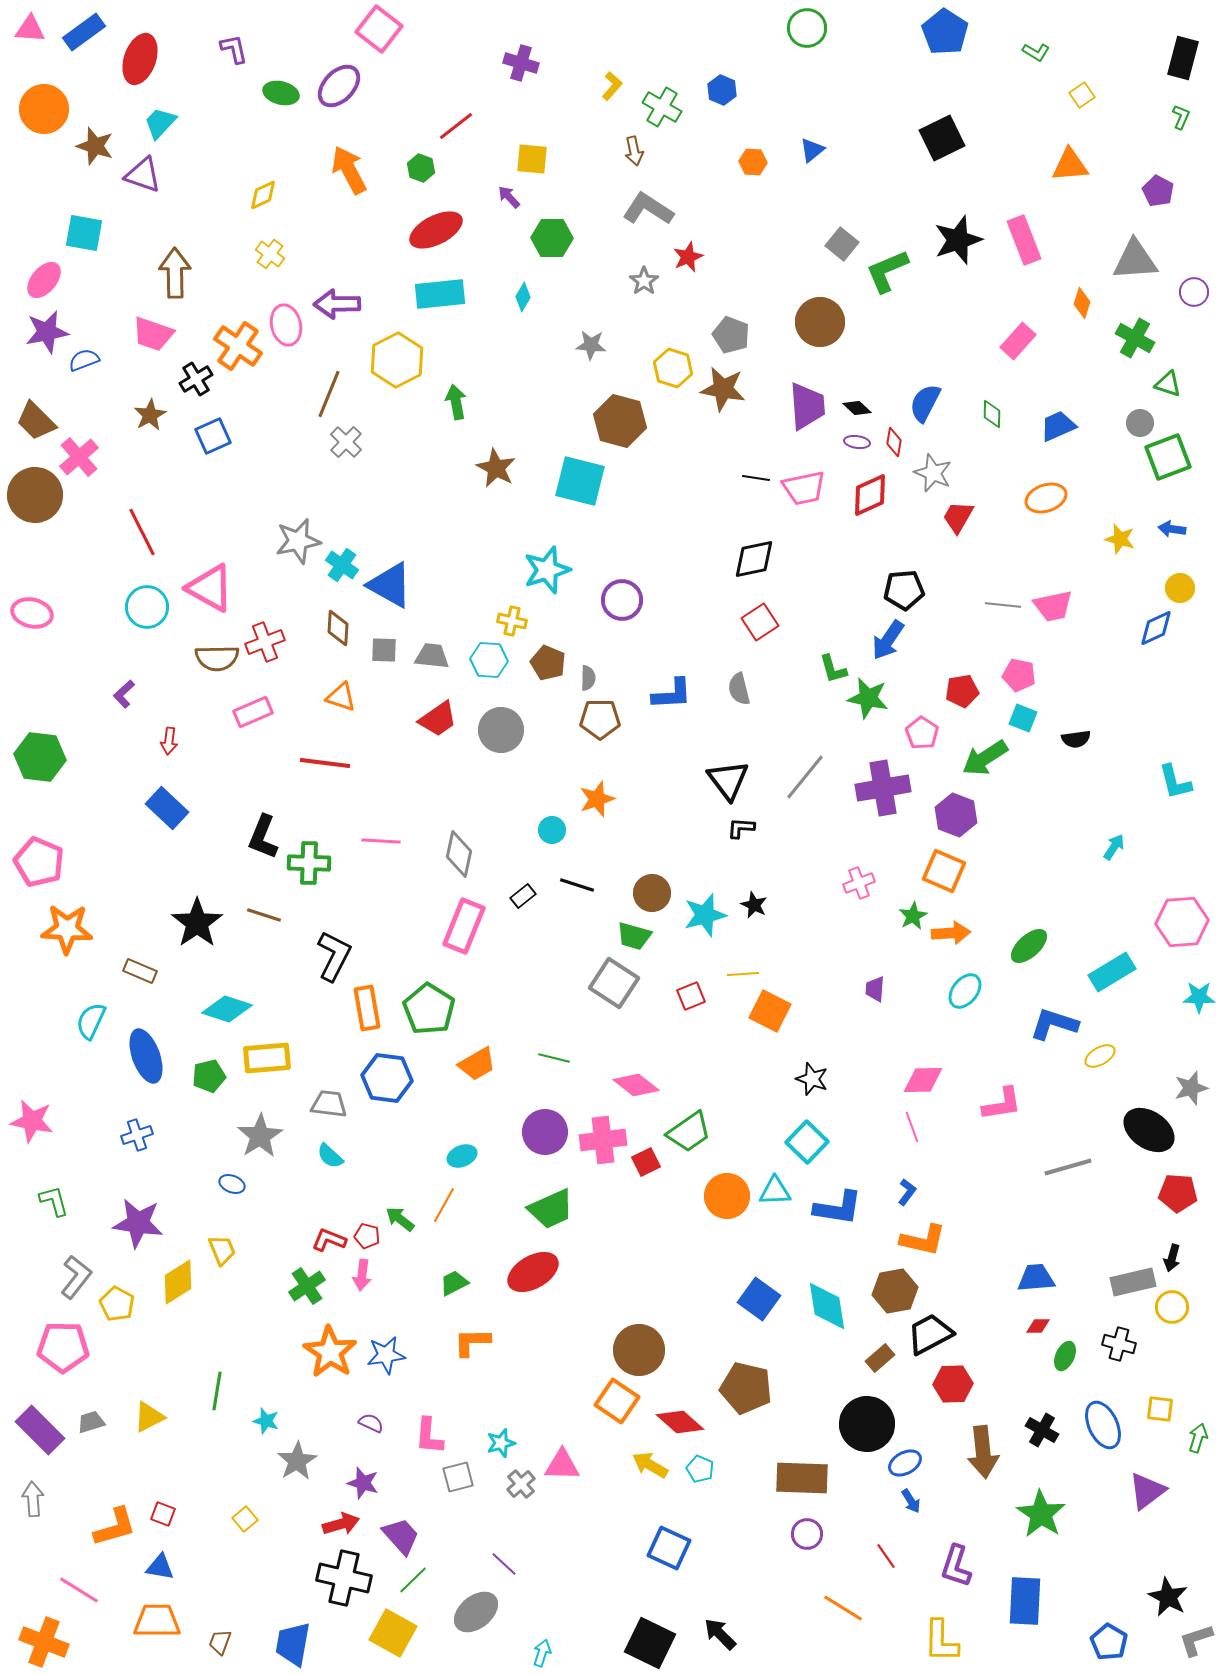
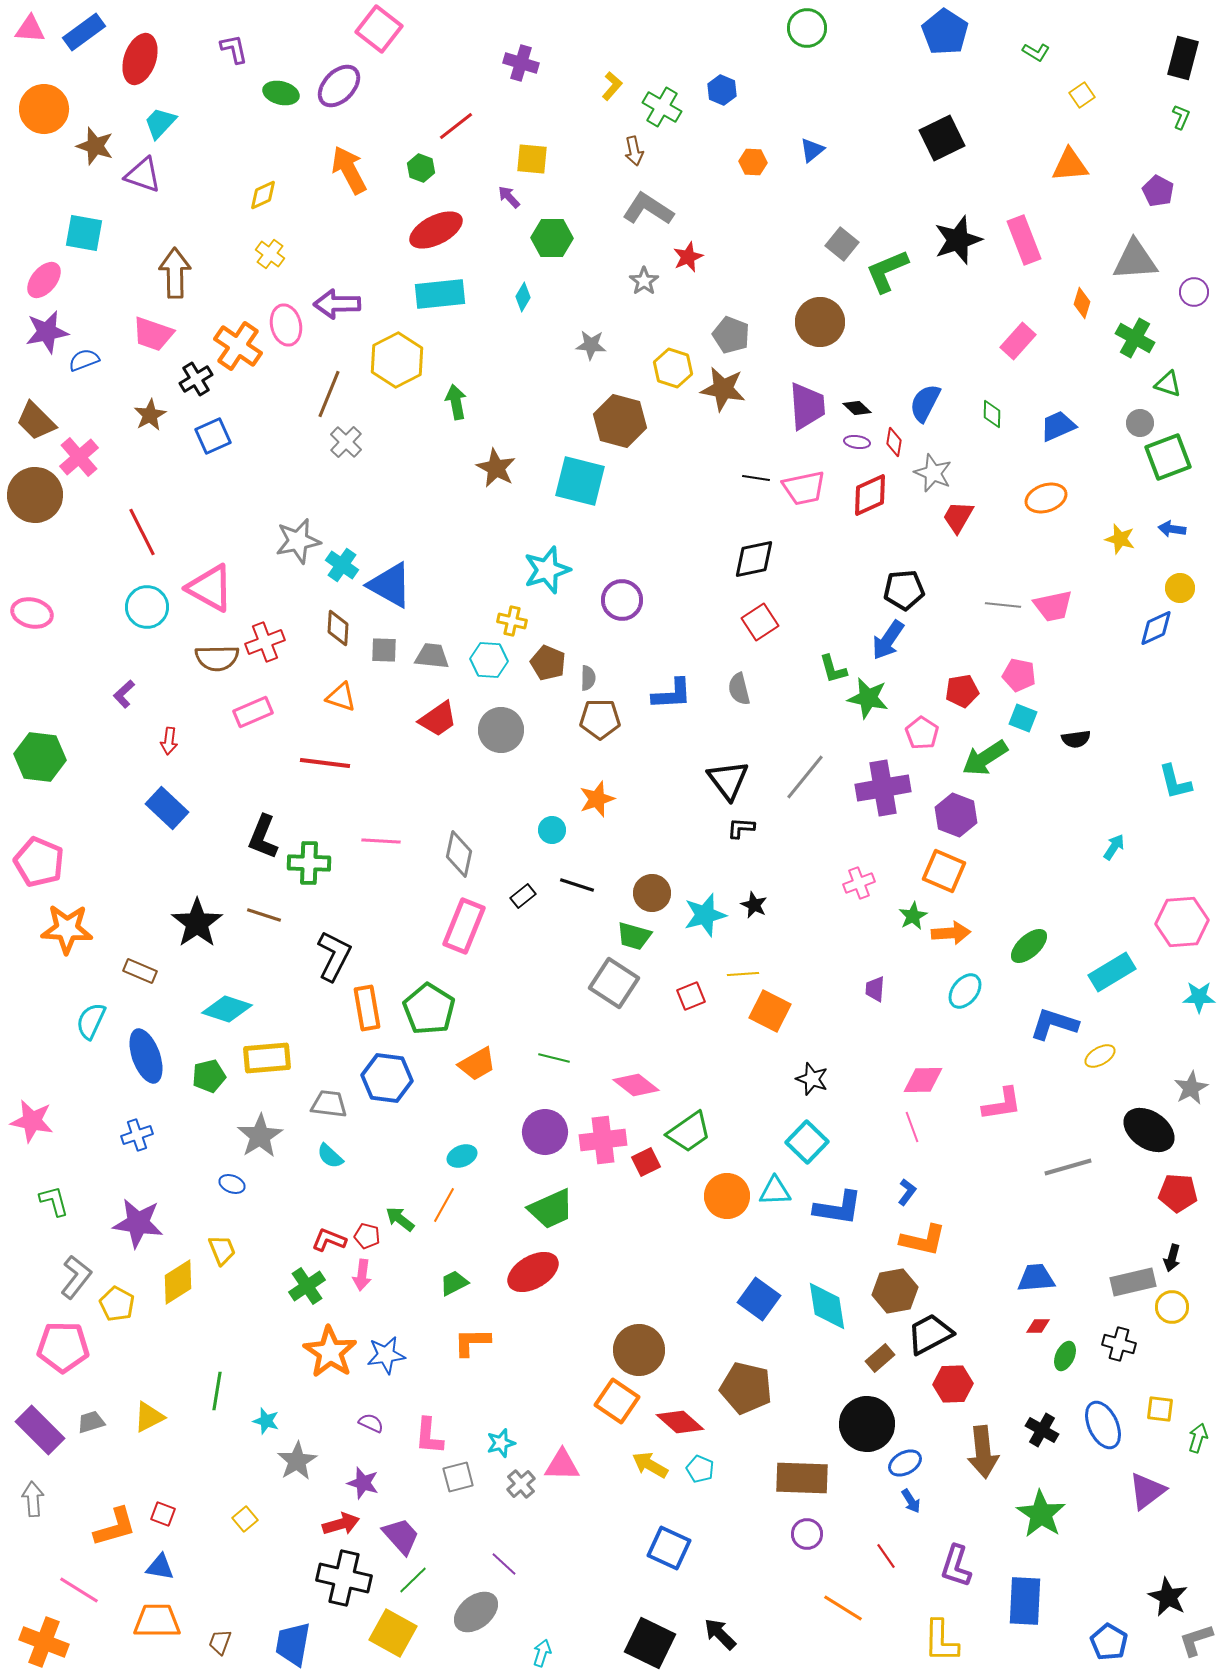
gray star at (1191, 1088): rotated 12 degrees counterclockwise
